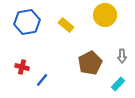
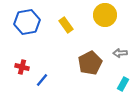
yellow rectangle: rotated 14 degrees clockwise
gray arrow: moved 2 px left, 3 px up; rotated 88 degrees clockwise
cyan rectangle: moved 5 px right; rotated 16 degrees counterclockwise
